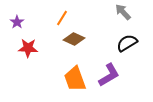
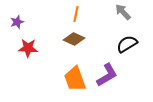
orange line: moved 14 px right, 4 px up; rotated 21 degrees counterclockwise
purple star: rotated 16 degrees clockwise
black semicircle: moved 1 px down
purple L-shape: moved 2 px left
